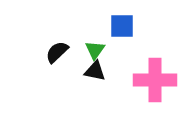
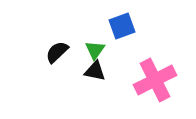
blue square: rotated 20 degrees counterclockwise
pink cross: rotated 27 degrees counterclockwise
